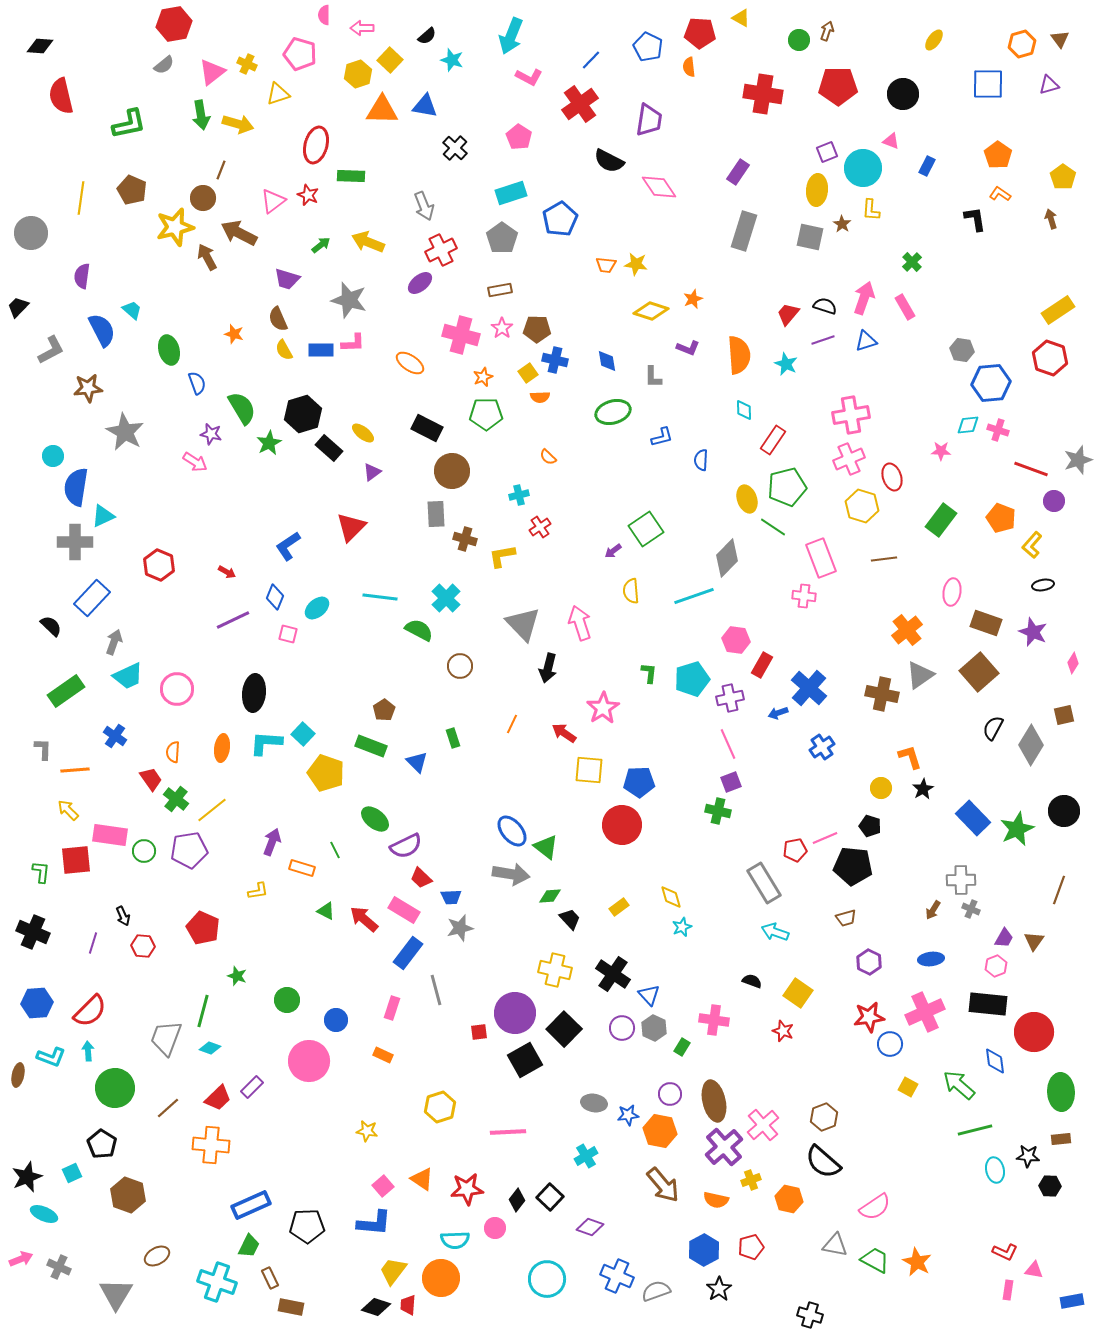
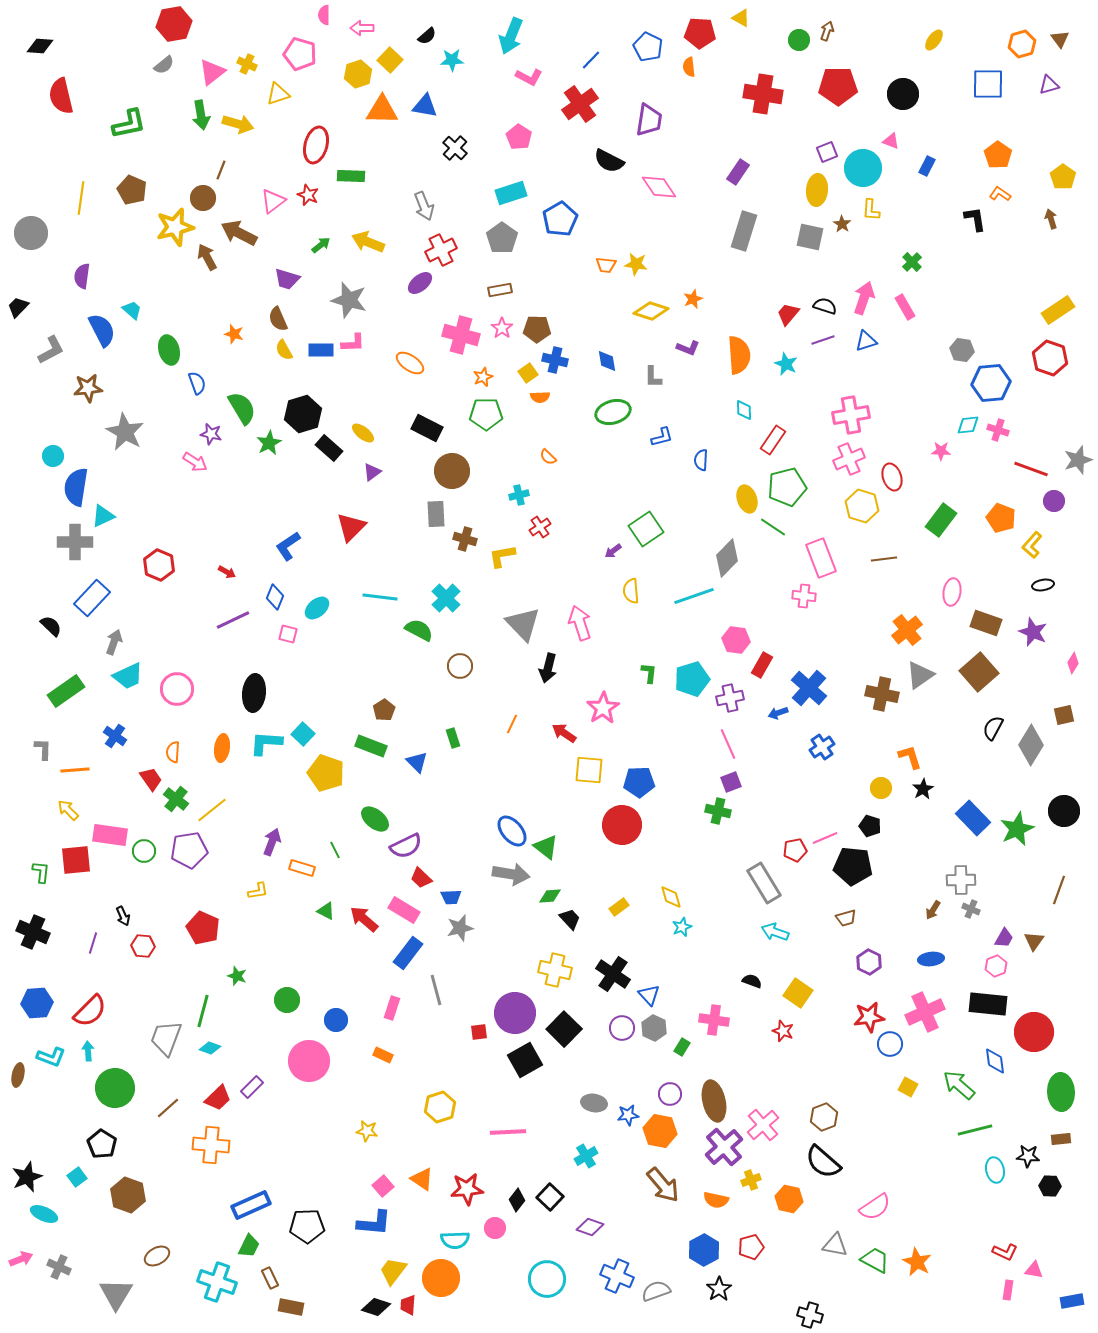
cyan star at (452, 60): rotated 20 degrees counterclockwise
cyan square at (72, 1173): moved 5 px right, 4 px down; rotated 12 degrees counterclockwise
